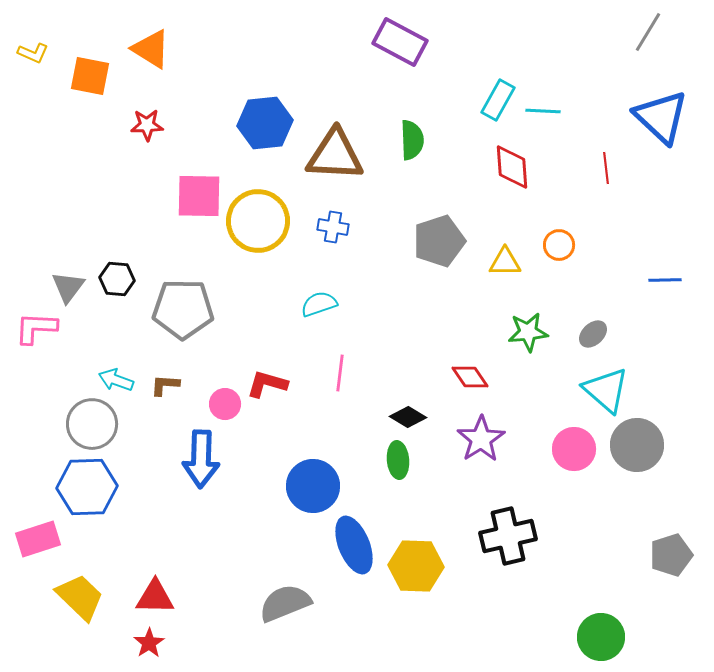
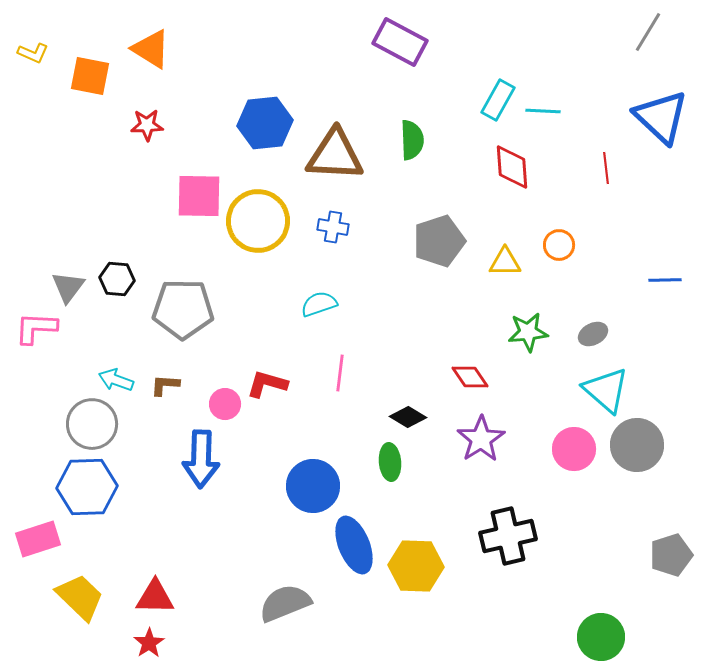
gray ellipse at (593, 334): rotated 16 degrees clockwise
green ellipse at (398, 460): moved 8 px left, 2 px down
